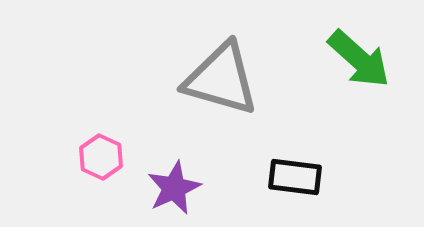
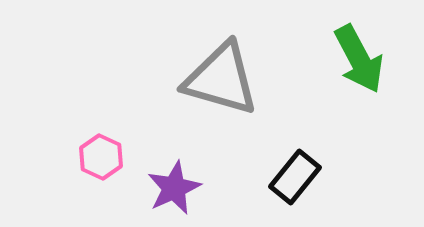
green arrow: rotated 20 degrees clockwise
black rectangle: rotated 58 degrees counterclockwise
